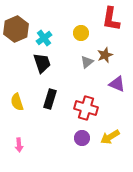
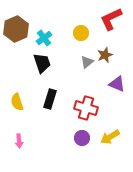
red L-shape: rotated 55 degrees clockwise
pink arrow: moved 4 px up
